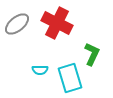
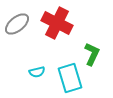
cyan semicircle: moved 3 px left, 2 px down; rotated 14 degrees counterclockwise
